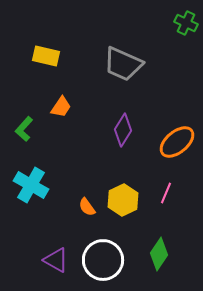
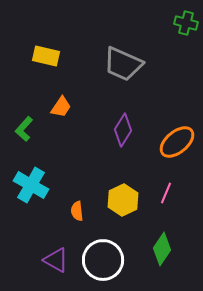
green cross: rotated 10 degrees counterclockwise
orange semicircle: moved 10 px left, 4 px down; rotated 30 degrees clockwise
green diamond: moved 3 px right, 5 px up
